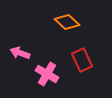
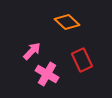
pink arrow: moved 12 px right, 2 px up; rotated 114 degrees clockwise
